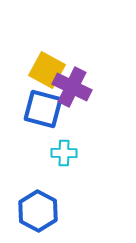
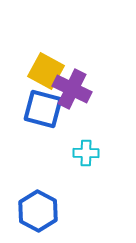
yellow square: moved 1 px left, 1 px down
purple cross: moved 2 px down
cyan cross: moved 22 px right
